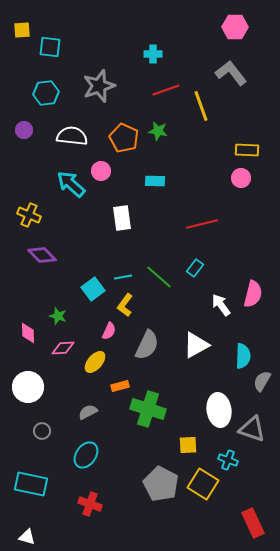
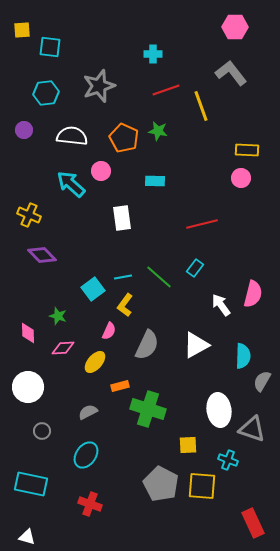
yellow square at (203, 484): moved 1 px left, 2 px down; rotated 28 degrees counterclockwise
